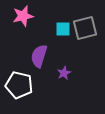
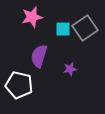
pink star: moved 9 px right, 1 px down
gray square: rotated 20 degrees counterclockwise
purple star: moved 6 px right, 4 px up; rotated 16 degrees clockwise
